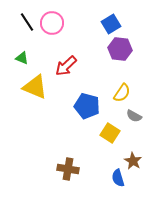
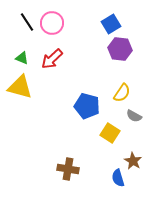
red arrow: moved 14 px left, 7 px up
yellow triangle: moved 15 px left; rotated 8 degrees counterclockwise
